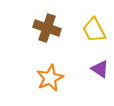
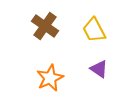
brown cross: moved 2 px left, 2 px up; rotated 16 degrees clockwise
purple triangle: moved 1 px left
